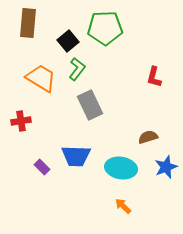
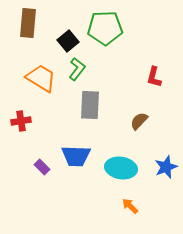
gray rectangle: rotated 28 degrees clockwise
brown semicircle: moved 9 px left, 16 px up; rotated 30 degrees counterclockwise
orange arrow: moved 7 px right
